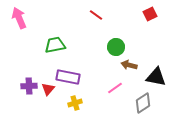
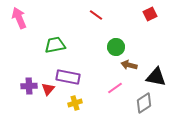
gray diamond: moved 1 px right
